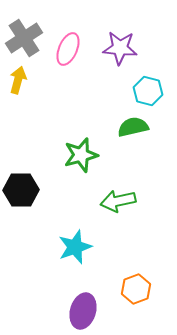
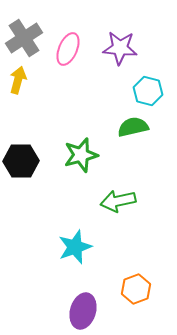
black hexagon: moved 29 px up
